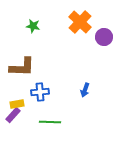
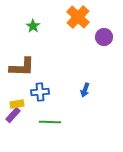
orange cross: moved 2 px left, 5 px up
green star: rotated 24 degrees clockwise
